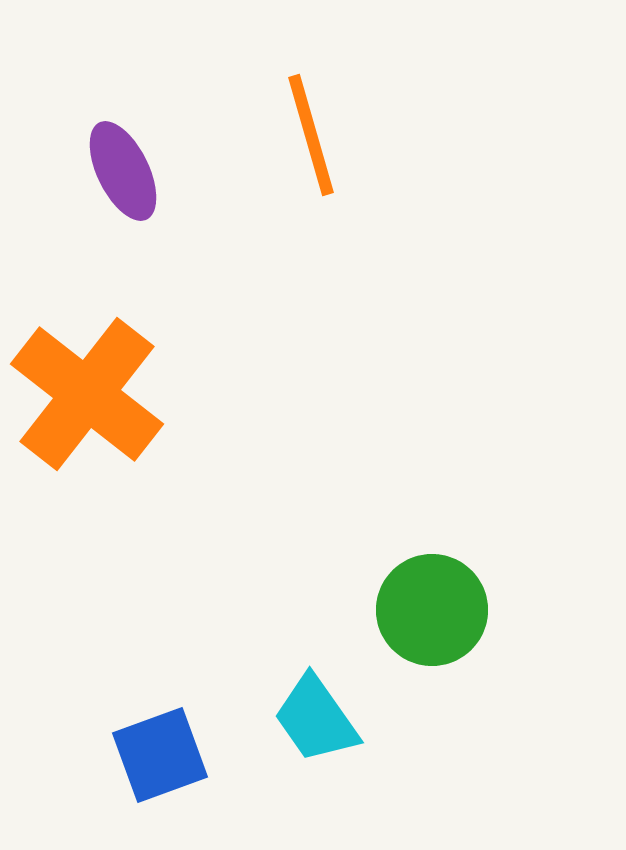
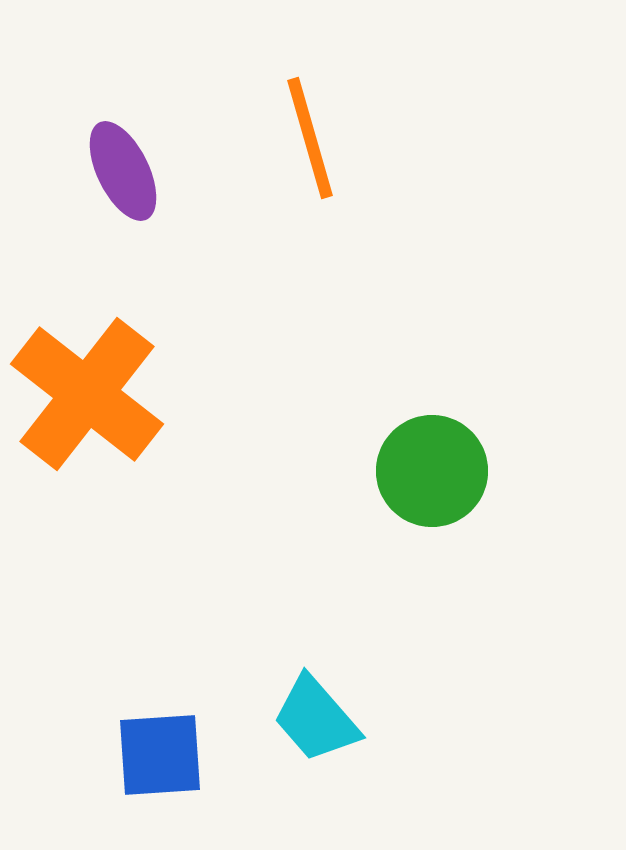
orange line: moved 1 px left, 3 px down
green circle: moved 139 px up
cyan trapezoid: rotated 6 degrees counterclockwise
blue square: rotated 16 degrees clockwise
